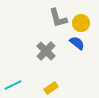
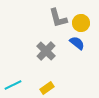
yellow rectangle: moved 4 px left
